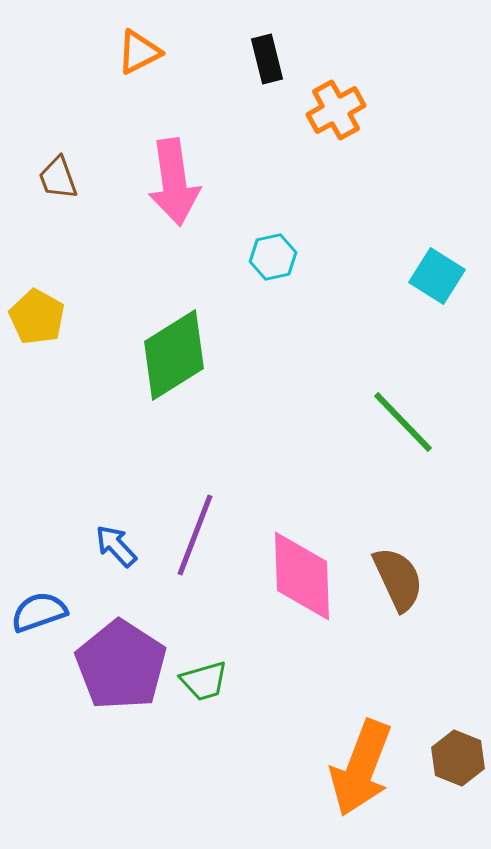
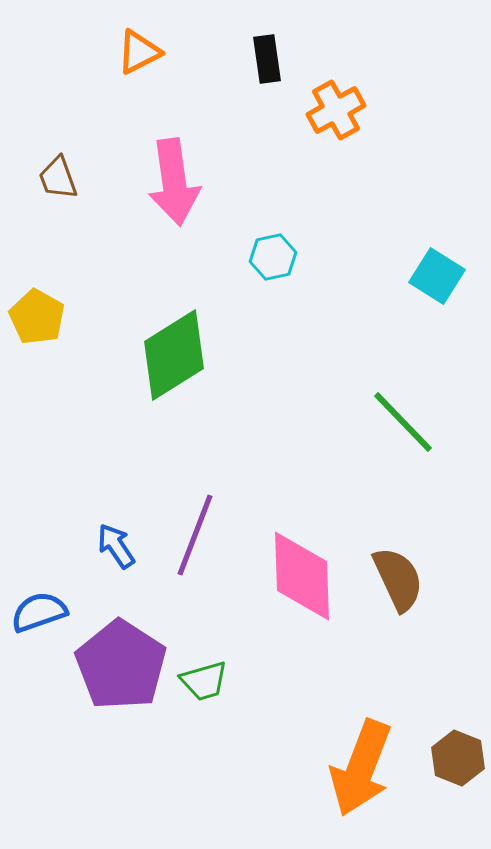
black rectangle: rotated 6 degrees clockwise
blue arrow: rotated 9 degrees clockwise
